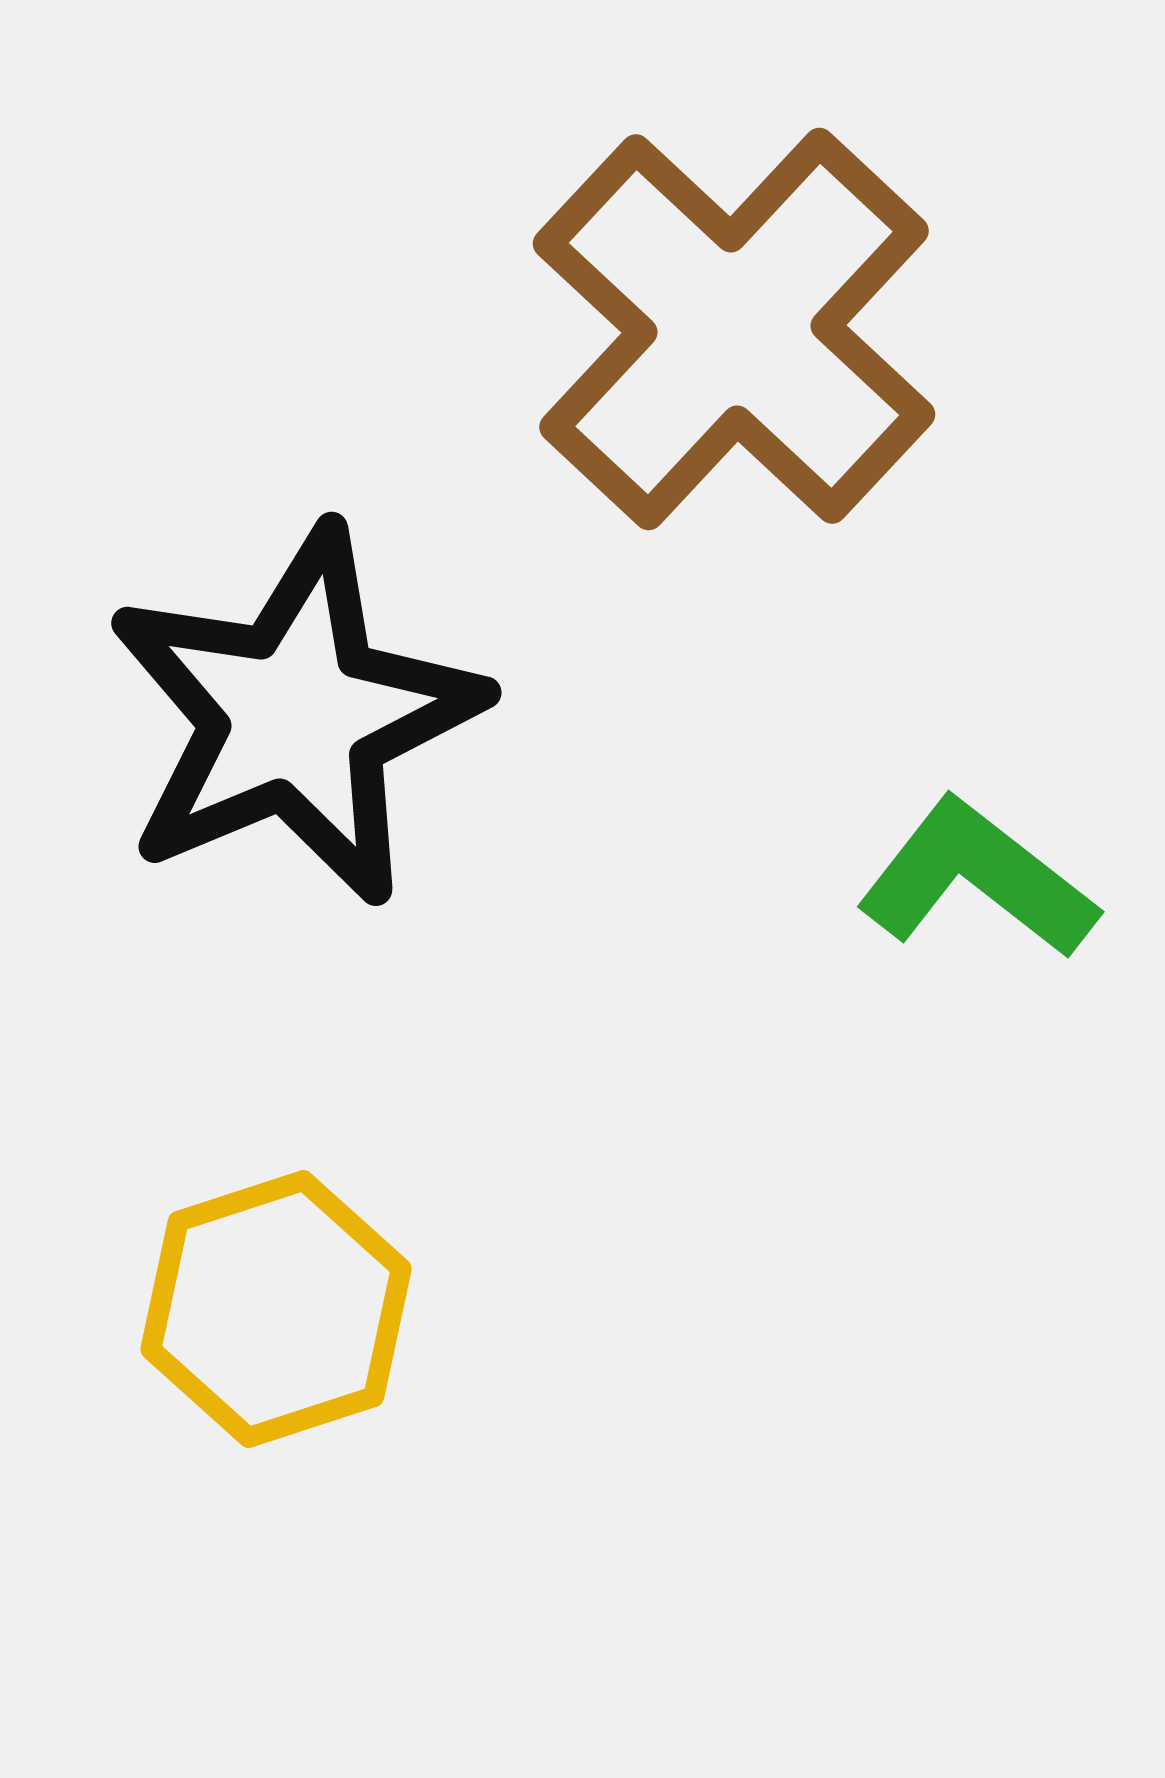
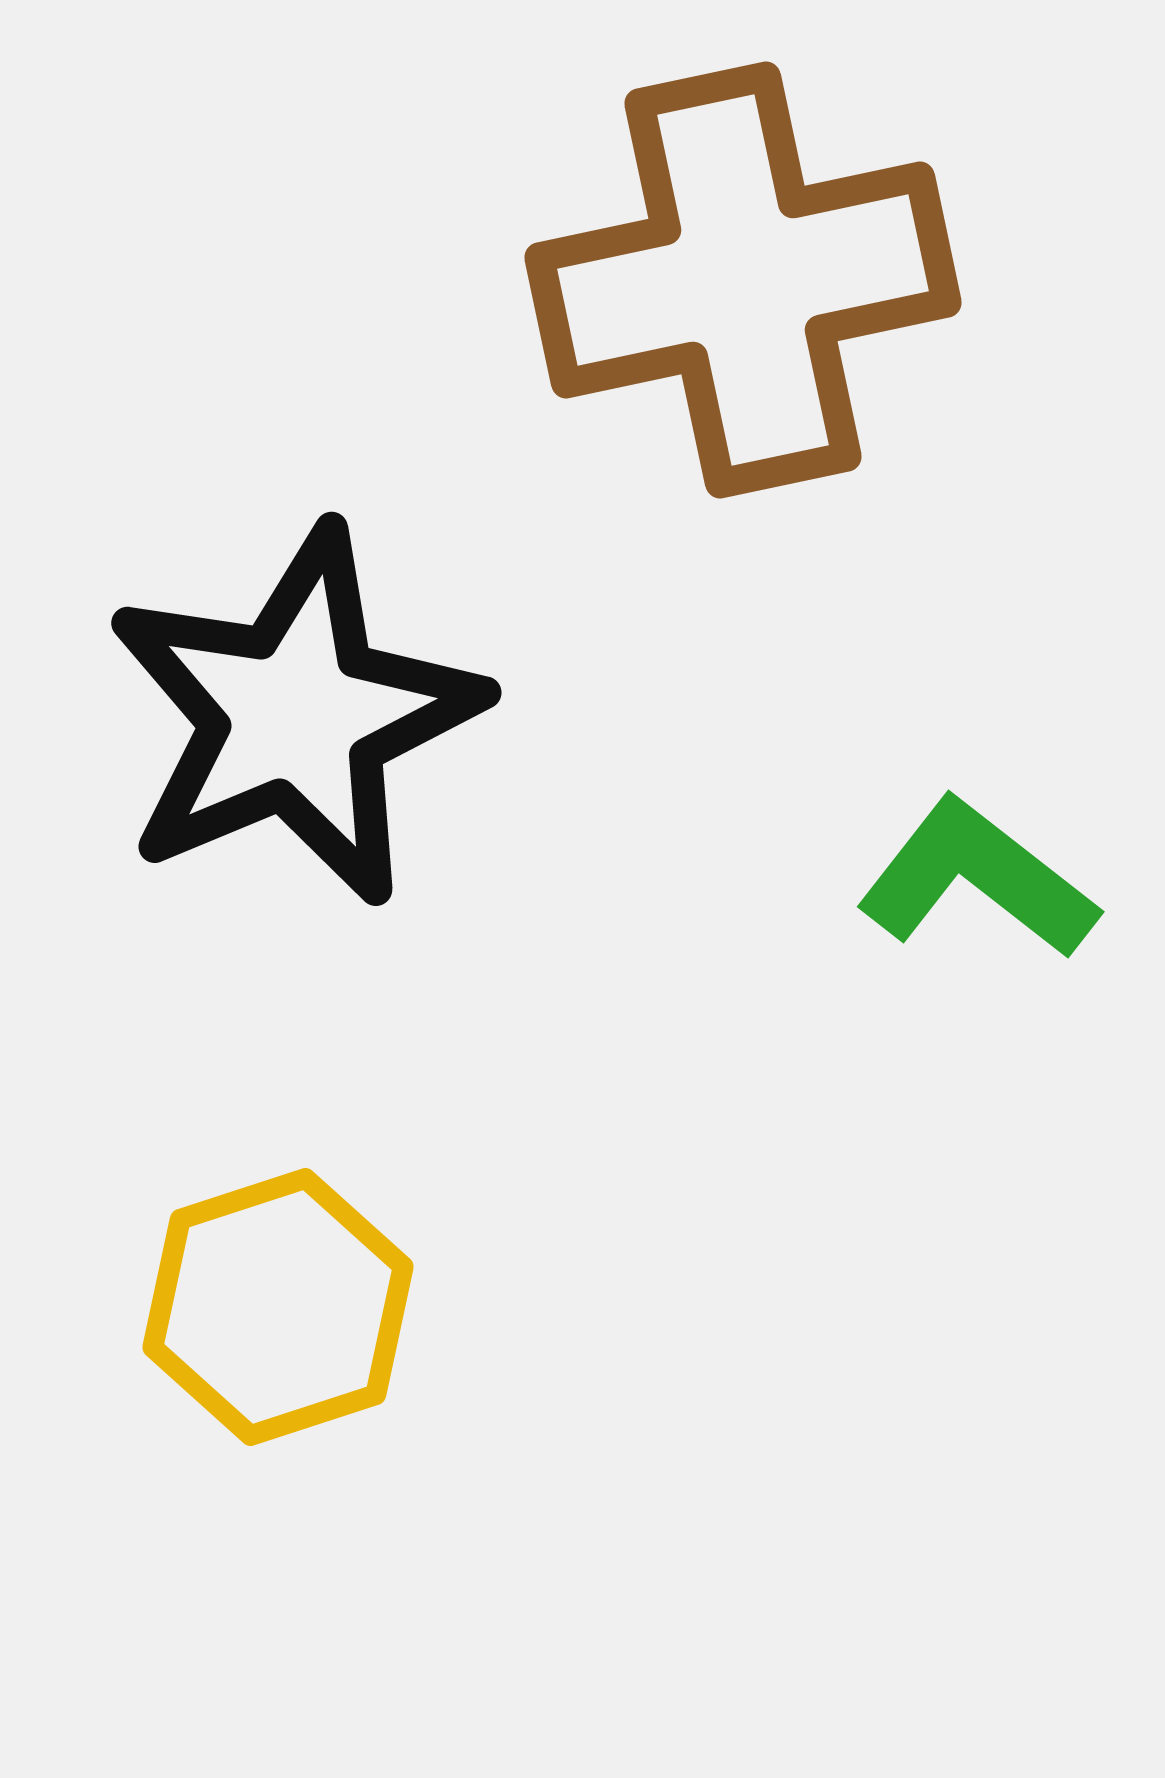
brown cross: moved 9 px right, 49 px up; rotated 35 degrees clockwise
yellow hexagon: moved 2 px right, 2 px up
